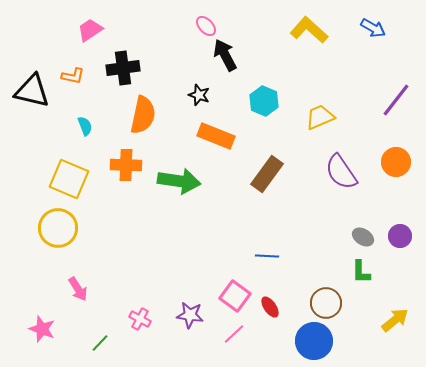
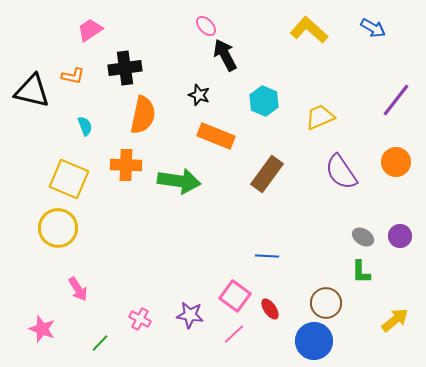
black cross: moved 2 px right
red ellipse: moved 2 px down
